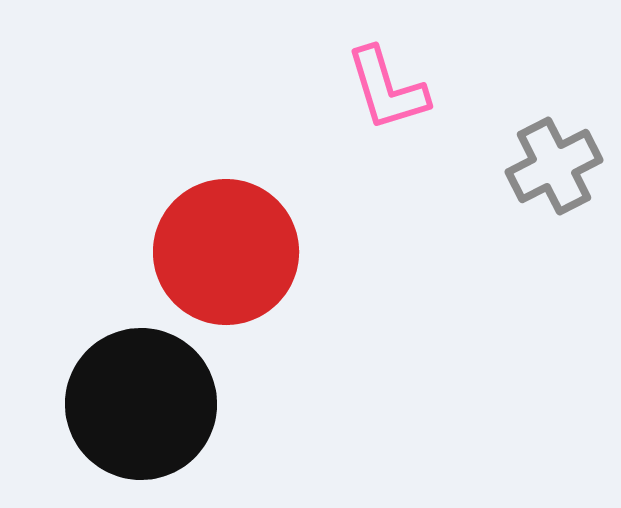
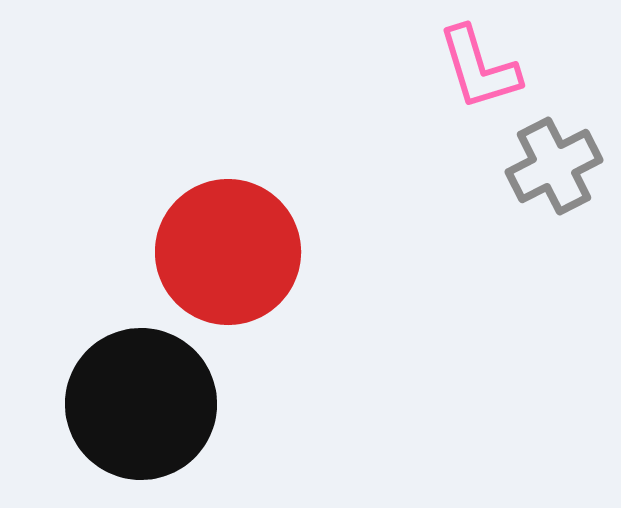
pink L-shape: moved 92 px right, 21 px up
red circle: moved 2 px right
